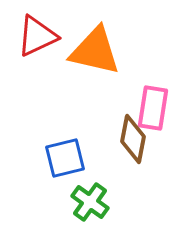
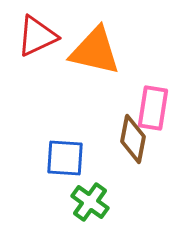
blue square: rotated 18 degrees clockwise
